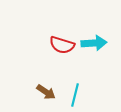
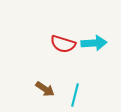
red semicircle: moved 1 px right, 1 px up
brown arrow: moved 1 px left, 3 px up
